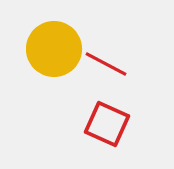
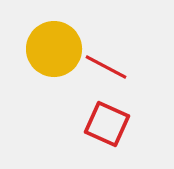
red line: moved 3 px down
